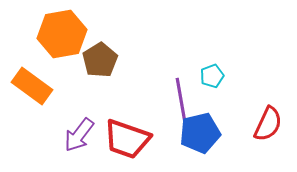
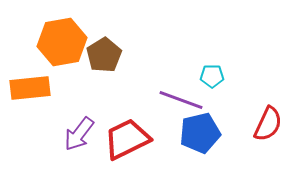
orange hexagon: moved 8 px down
brown pentagon: moved 4 px right, 5 px up
cyan pentagon: rotated 20 degrees clockwise
orange rectangle: moved 2 px left, 2 px down; rotated 42 degrees counterclockwise
purple line: rotated 60 degrees counterclockwise
purple arrow: moved 1 px up
red trapezoid: rotated 135 degrees clockwise
